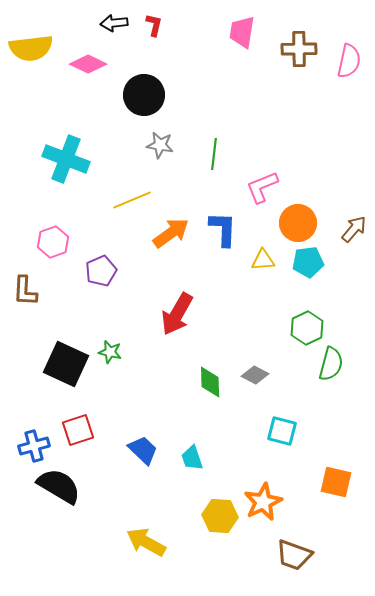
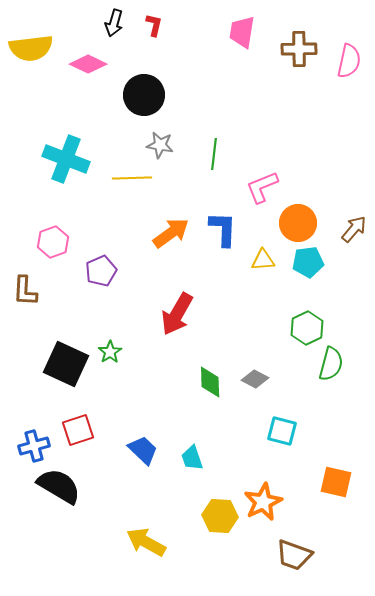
black arrow: rotated 68 degrees counterclockwise
yellow line: moved 22 px up; rotated 21 degrees clockwise
green star: rotated 25 degrees clockwise
gray diamond: moved 4 px down
